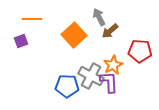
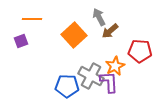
orange star: moved 2 px right, 1 px down
